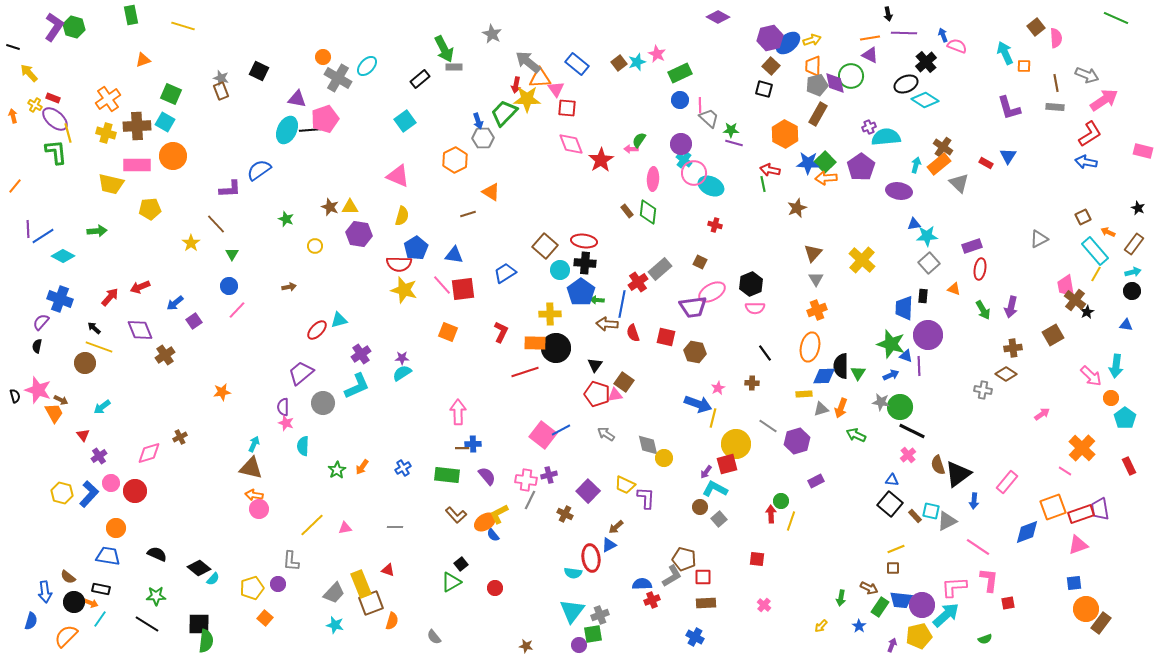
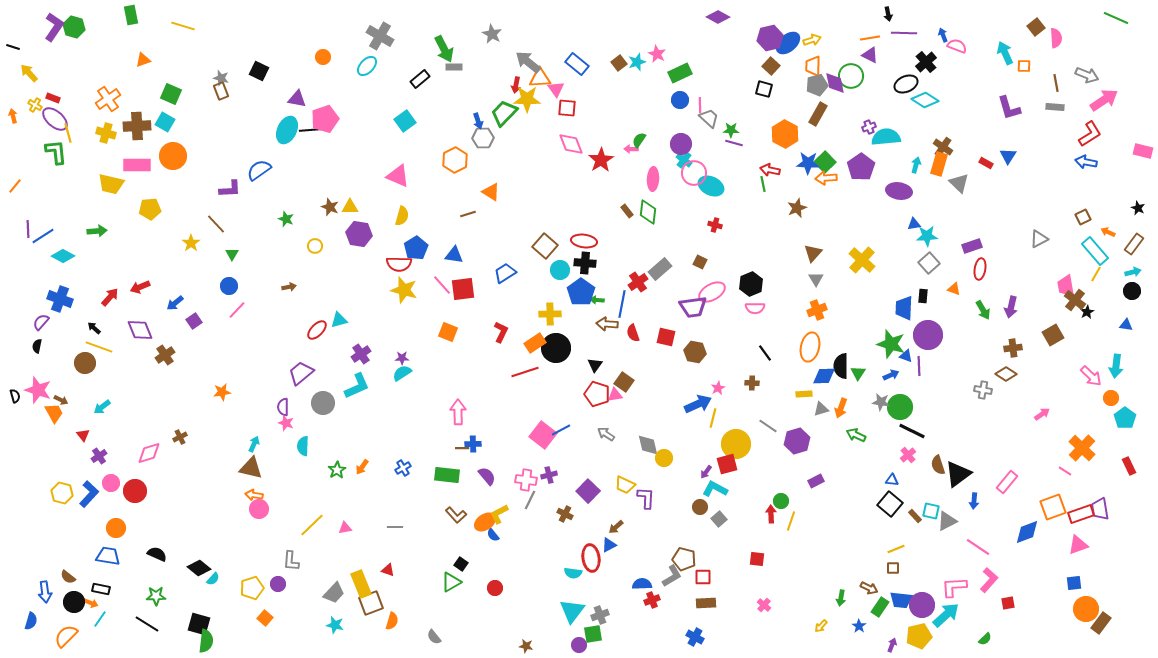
gray cross at (338, 78): moved 42 px right, 42 px up
orange rectangle at (939, 164): rotated 35 degrees counterclockwise
orange rectangle at (535, 343): rotated 35 degrees counterclockwise
blue arrow at (698, 404): rotated 44 degrees counterclockwise
black square at (461, 564): rotated 16 degrees counterclockwise
pink L-shape at (989, 580): rotated 35 degrees clockwise
black square at (199, 624): rotated 15 degrees clockwise
green semicircle at (985, 639): rotated 24 degrees counterclockwise
